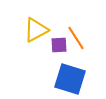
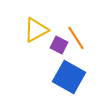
purple square: rotated 30 degrees clockwise
blue square: moved 1 px left, 2 px up; rotated 12 degrees clockwise
